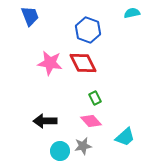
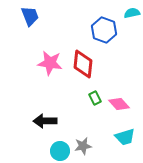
blue hexagon: moved 16 px right
red diamond: moved 1 px down; rotated 32 degrees clockwise
pink diamond: moved 28 px right, 17 px up
cyan trapezoid: rotated 25 degrees clockwise
